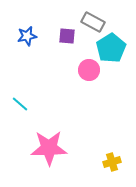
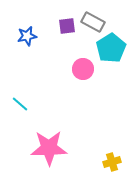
purple square: moved 10 px up; rotated 12 degrees counterclockwise
pink circle: moved 6 px left, 1 px up
